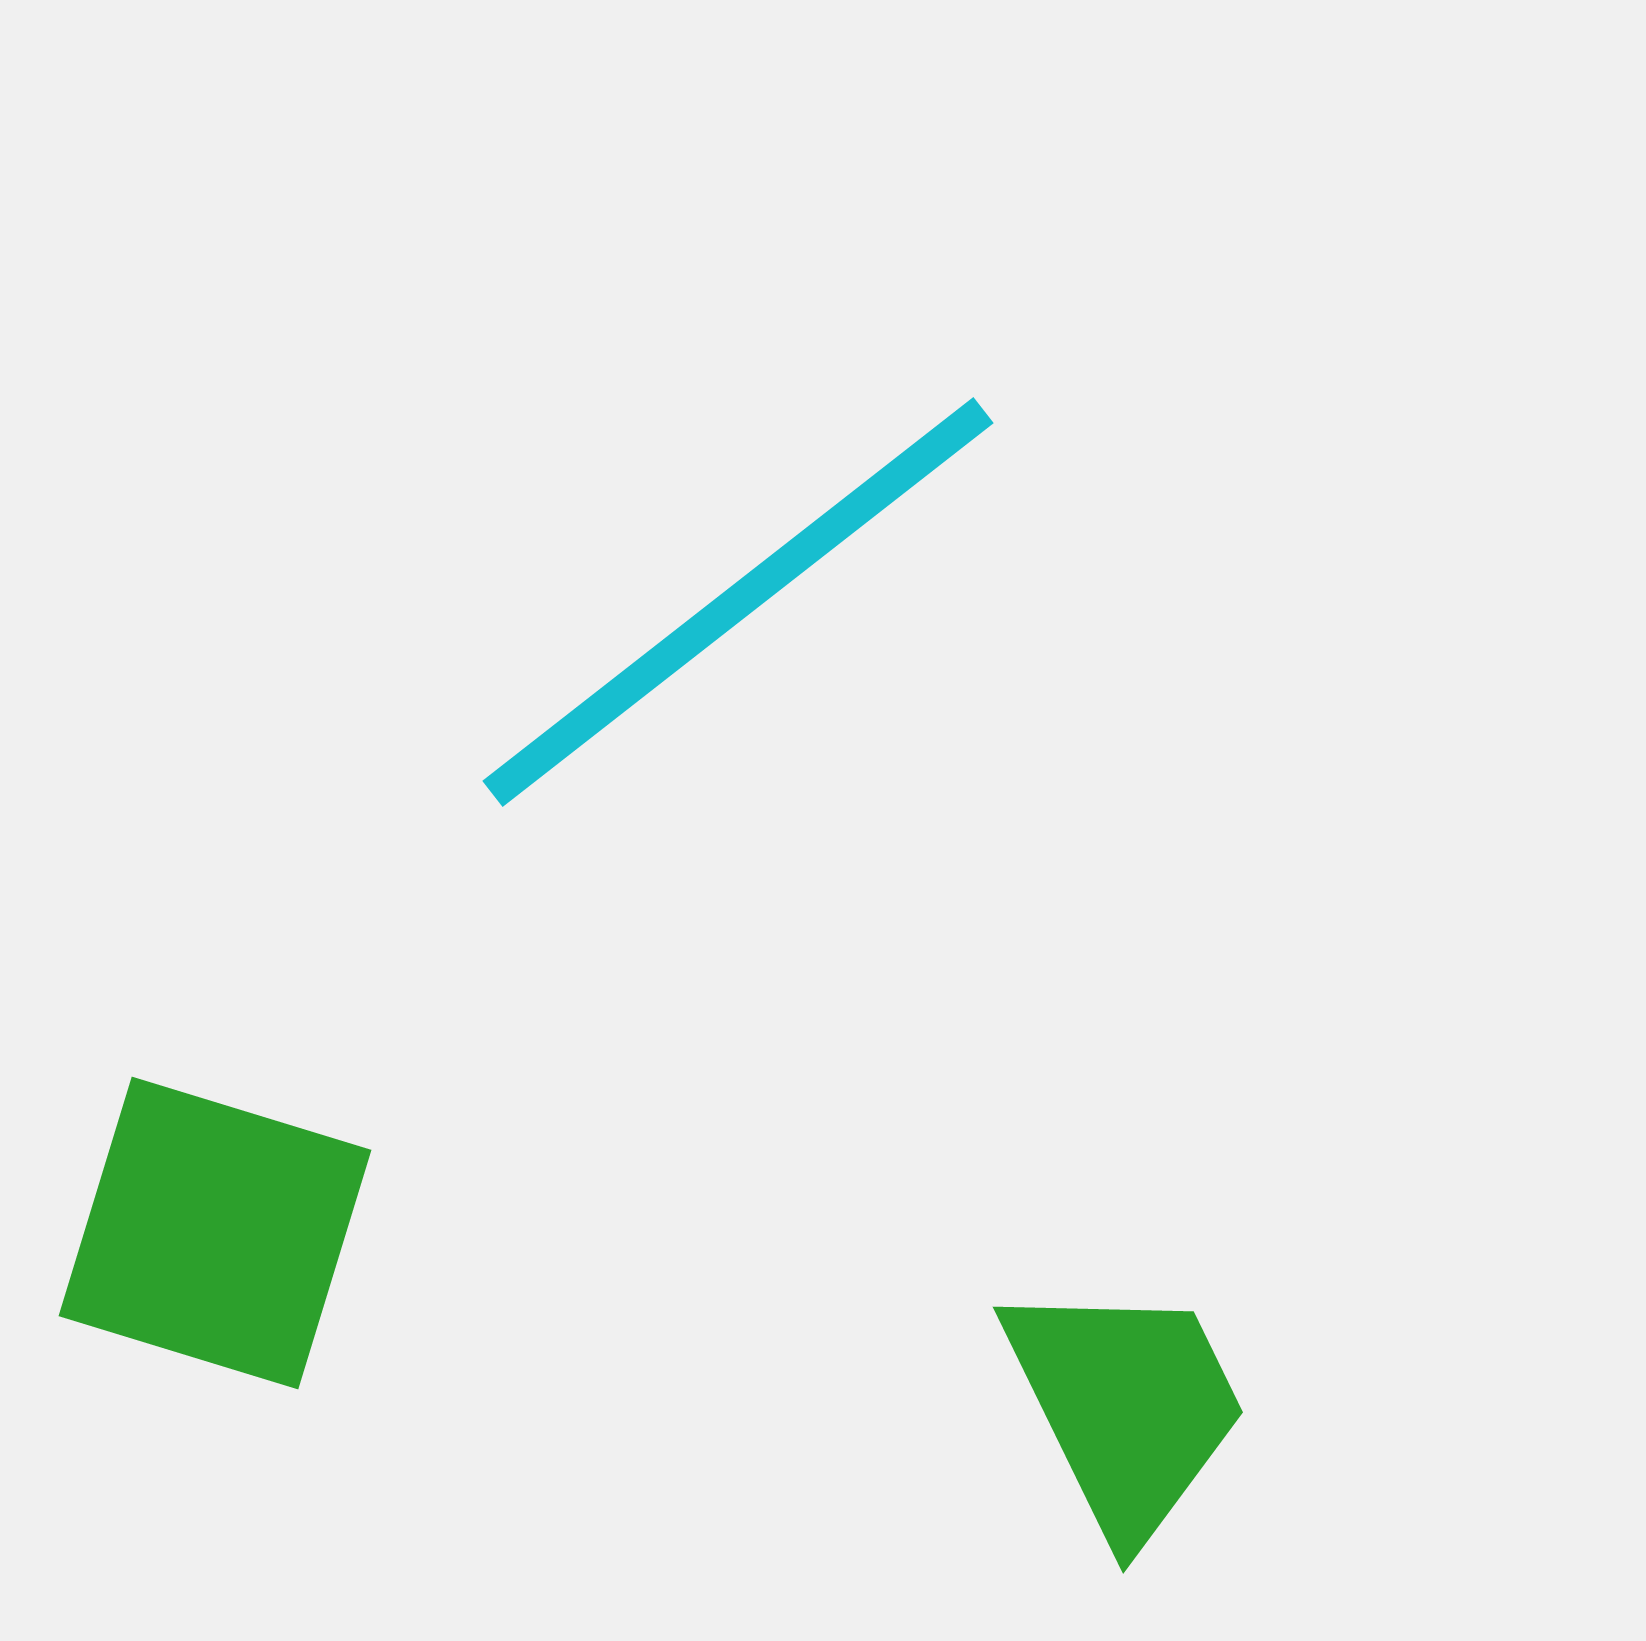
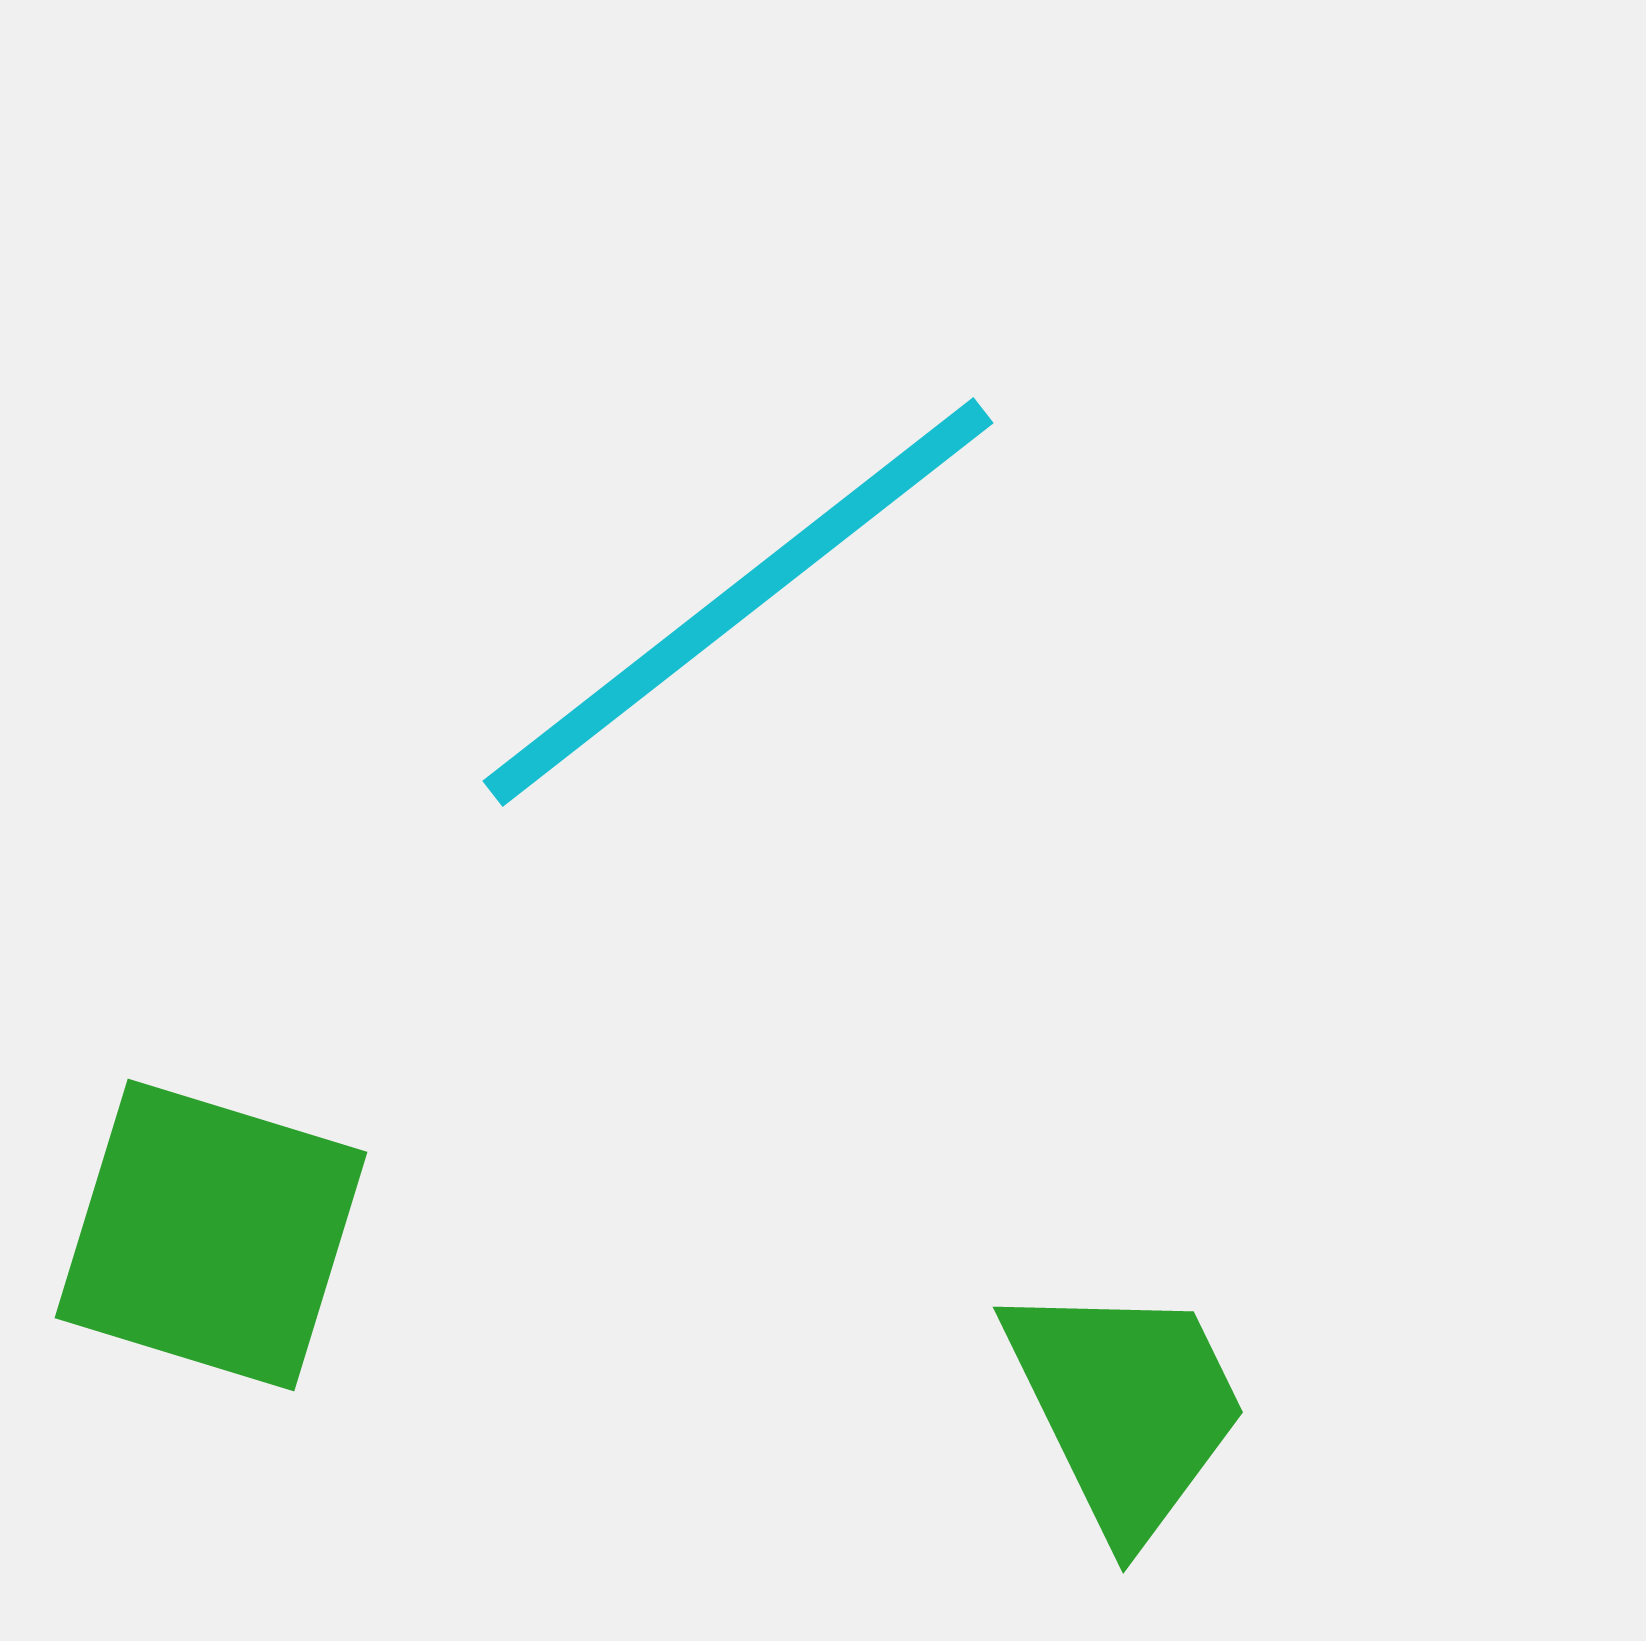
green square: moved 4 px left, 2 px down
